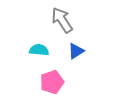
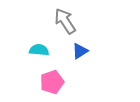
gray arrow: moved 3 px right, 1 px down
blue triangle: moved 4 px right
